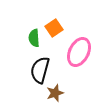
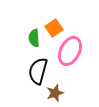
pink ellipse: moved 9 px left, 1 px up
black semicircle: moved 2 px left, 1 px down
